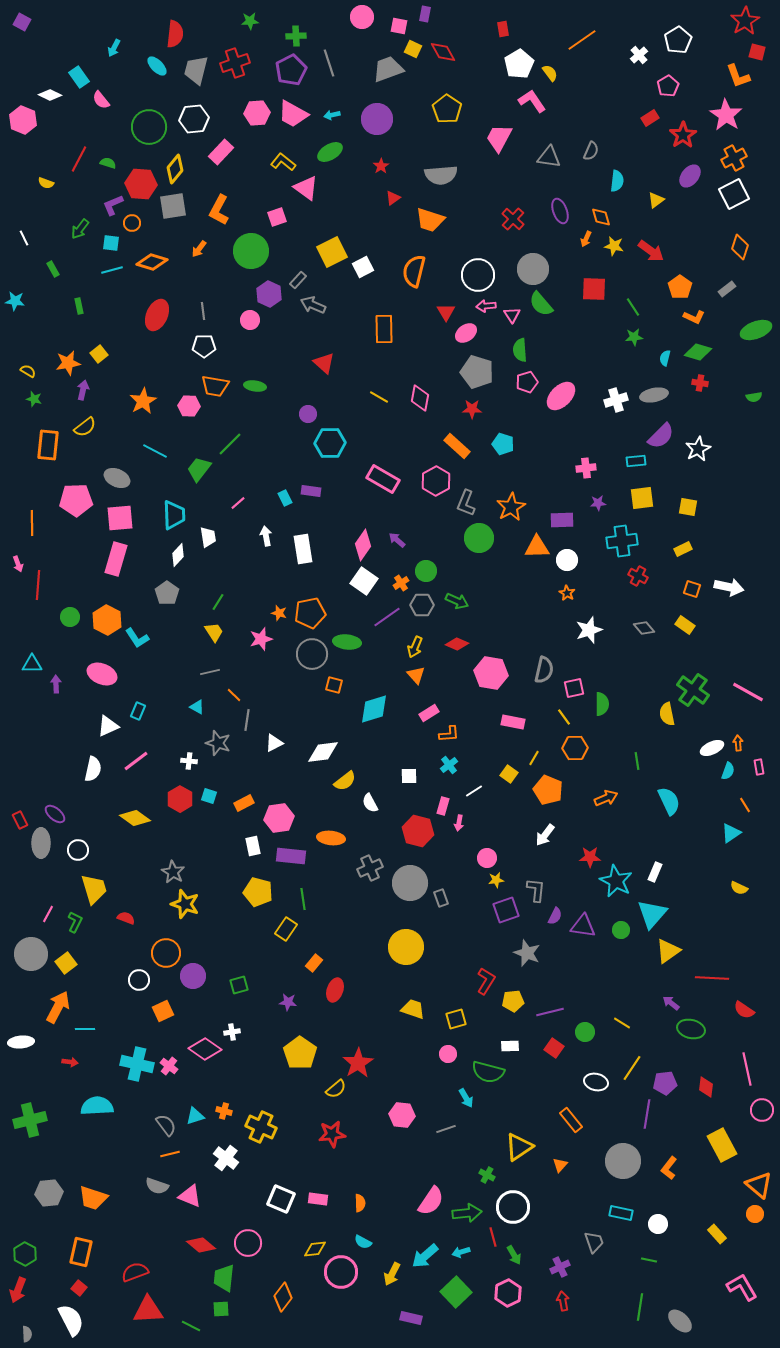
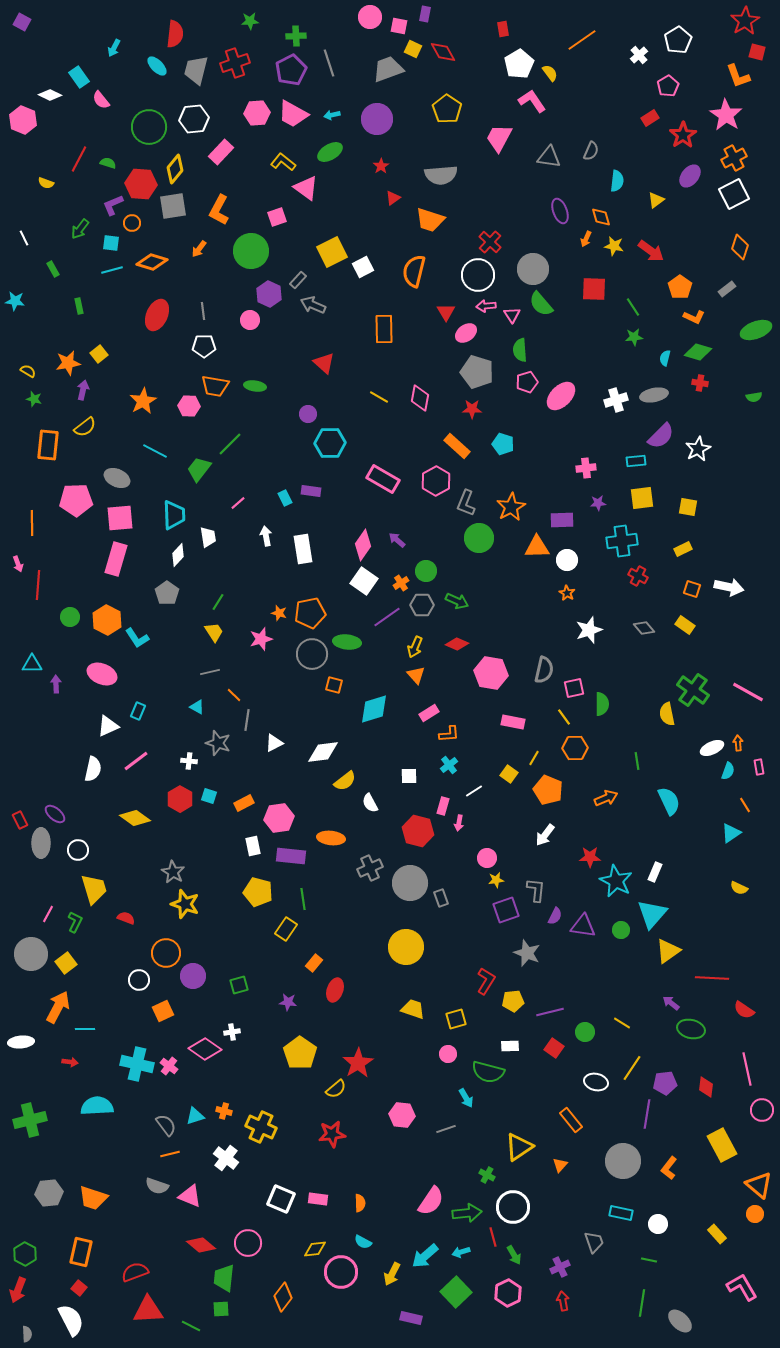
pink circle at (362, 17): moved 8 px right
red cross at (513, 219): moved 23 px left, 23 px down
green line at (640, 1307): moved 2 px right, 4 px up
